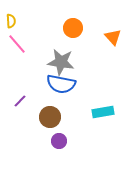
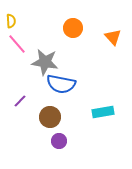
gray star: moved 16 px left
